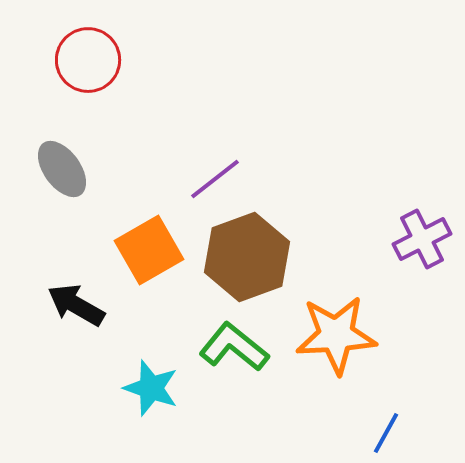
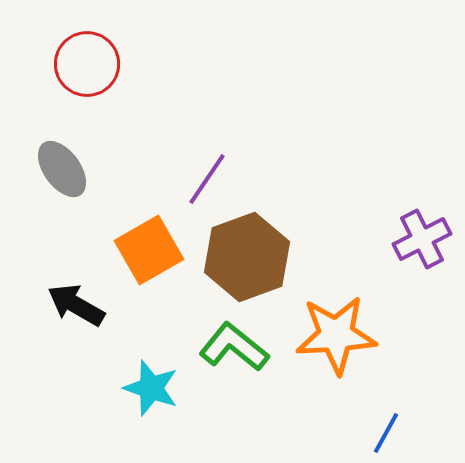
red circle: moved 1 px left, 4 px down
purple line: moved 8 px left; rotated 18 degrees counterclockwise
